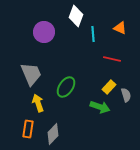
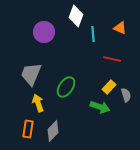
gray trapezoid: rotated 135 degrees counterclockwise
gray diamond: moved 3 px up
